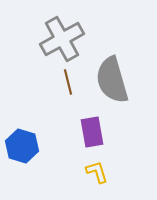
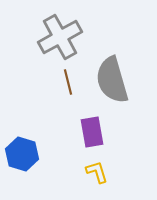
gray cross: moved 2 px left, 2 px up
blue hexagon: moved 8 px down
